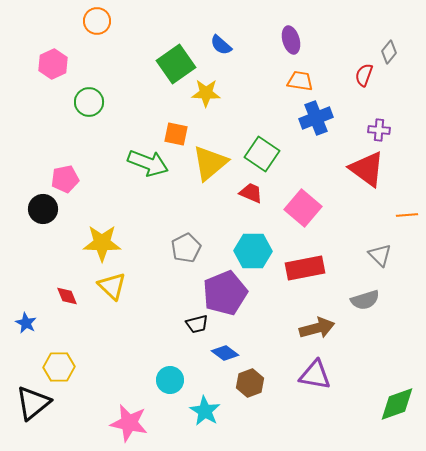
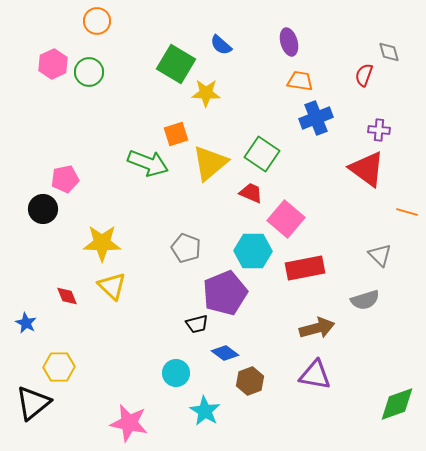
purple ellipse at (291, 40): moved 2 px left, 2 px down
gray diamond at (389, 52): rotated 55 degrees counterclockwise
green square at (176, 64): rotated 24 degrees counterclockwise
green circle at (89, 102): moved 30 px up
orange square at (176, 134): rotated 30 degrees counterclockwise
pink square at (303, 208): moved 17 px left, 11 px down
orange line at (407, 215): moved 3 px up; rotated 20 degrees clockwise
gray pentagon at (186, 248): rotated 24 degrees counterclockwise
cyan circle at (170, 380): moved 6 px right, 7 px up
brown hexagon at (250, 383): moved 2 px up
